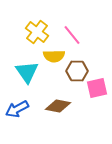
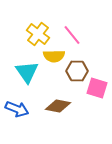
yellow cross: moved 1 px right, 2 px down
pink square: rotated 30 degrees clockwise
blue arrow: rotated 130 degrees counterclockwise
